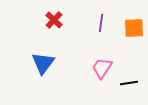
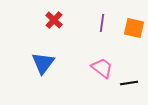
purple line: moved 1 px right
orange square: rotated 15 degrees clockwise
pink trapezoid: rotated 95 degrees clockwise
